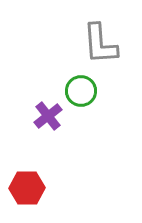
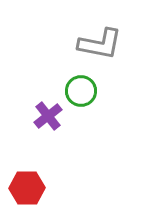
gray L-shape: rotated 75 degrees counterclockwise
